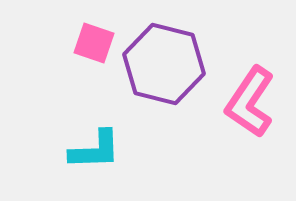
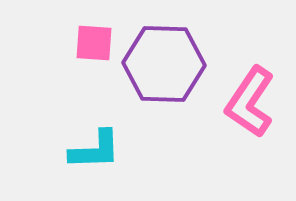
pink square: rotated 15 degrees counterclockwise
purple hexagon: rotated 12 degrees counterclockwise
